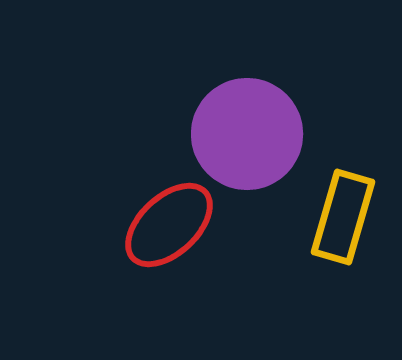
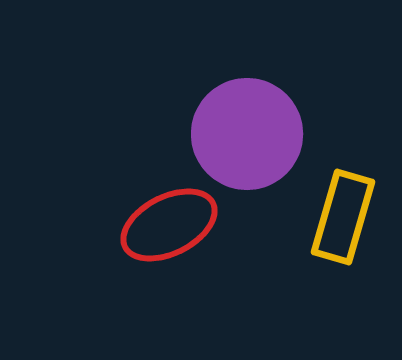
red ellipse: rotated 16 degrees clockwise
